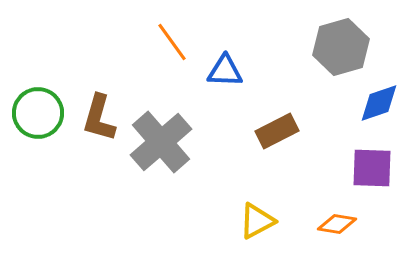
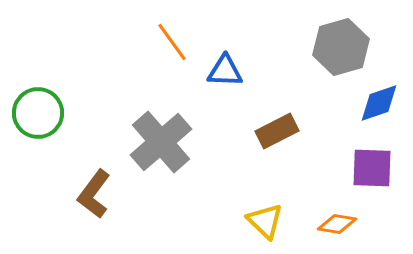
brown L-shape: moved 5 px left, 76 px down; rotated 21 degrees clockwise
yellow triangle: moved 8 px right; rotated 48 degrees counterclockwise
